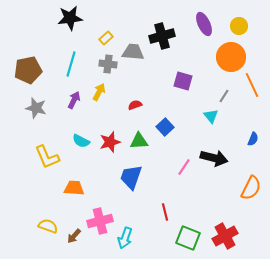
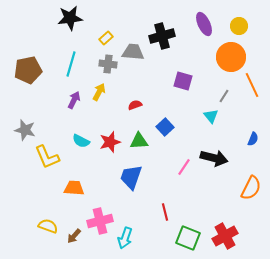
gray star: moved 11 px left, 22 px down
